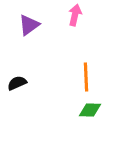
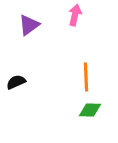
black semicircle: moved 1 px left, 1 px up
